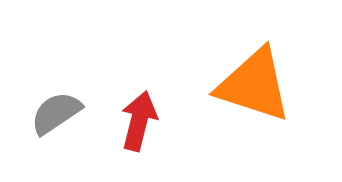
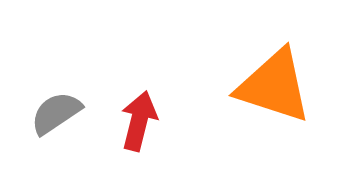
orange triangle: moved 20 px right, 1 px down
